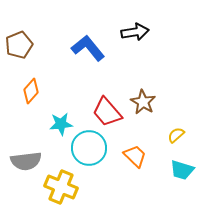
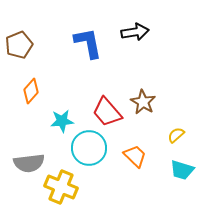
blue L-shape: moved 5 px up; rotated 28 degrees clockwise
cyan star: moved 1 px right, 3 px up
gray semicircle: moved 3 px right, 2 px down
